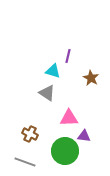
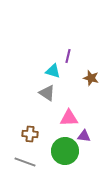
brown star: rotated 14 degrees counterclockwise
brown cross: rotated 21 degrees counterclockwise
